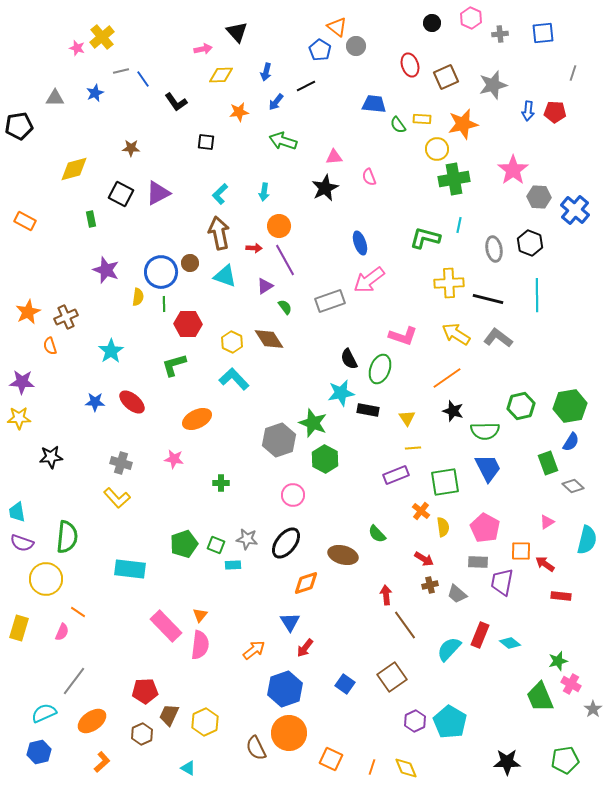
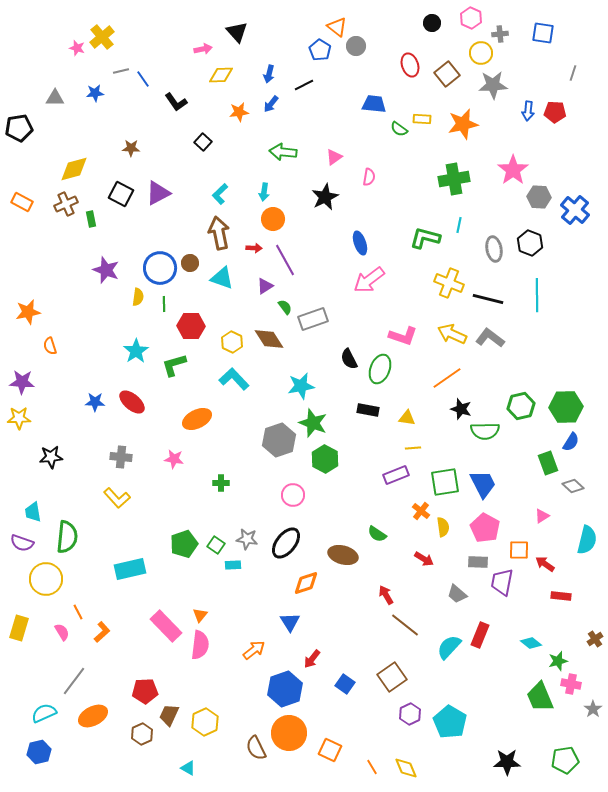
blue square at (543, 33): rotated 15 degrees clockwise
blue arrow at (266, 72): moved 3 px right, 2 px down
brown square at (446, 77): moved 1 px right, 3 px up; rotated 15 degrees counterclockwise
gray star at (493, 85): rotated 12 degrees clockwise
black line at (306, 86): moved 2 px left, 1 px up
blue star at (95, 93): rotated 18 degrees clockwise
blue arrow at (276, 102): moved 5 px left, 2 px down
green semicircle at (398, 125): moved 1 px right, 4 px down; rotated 18 degrees counterclockwise
black pentagon at (19, 126): moved 2 px down
green arrow at (283, 141): moved 11 px down; rotated 12 degrees counterclockwise
black square at (206, 142): moved 3 px left; rotated 36 degrees clockwise
yellow circle at (437, 149): moved 44 px right, 96 px up
pink triangle at (334, 157): rotated 30 degrees counterclockwise
pink semicircle at (369, 177): rotated 150 degrees counterclockwise
black star at (325, 188): moved 9 px down
orange rectangle at (25, 221): moved 3 px left, 19 px up
orange circle at (279, 226): moved 6 px left, 7 px up
blue circle at (161, 272): moved 1 px left, 4 px up
cyan triangle at (225, 276): moved 3 px left, 2 px down
yellow cross at (449, 283): rotated 24 degrees clockwise
gray rectangle at (330, 301): moved 17 px left, 18 px down
orange star at (28, 312): rotated 15 degrees clockwise
brown cross at (66, 317): moved 113 px up
red hexagon at (188, 324): moved 3 px right, 2 px down
yellow arrow at (456, 334): moved 4 px left; rotated 8 degrees counterclockwise
gray L-shape at (498, 338): moved 8 px left
cyan star at (111, 351): moved 25 px right
cyan star at (341, 393): moved 40 px left, 7 px up
green hexagon at (570, 406): moved 4 px left, 1 px down; rotated 8 degrees clockwise
black star at (453, 411): moved 8 px right, 2 px up
yellow triangle at (407, 418): rotated 48 degrees counterclockwise
gray cross at (121, 463): moved 6 px up; rotated 10 degrees counterclockwise
blue trapezoid at (488, 468): moved 5 px left, 16 px down
cyan trapezoid at (17, 512): moved 16 px right
pink triangle at (547, 522): moved 5 px left, 6 px up
green semicircle at (377, 534): rotated 12 degrees counterclockwise
green square at (216, 545): rotated 12 degrees clockwise
orange square at (521, 551): moved 2 px left, 1 px up
cyan rectangle at (130, 569): rotated 20 degrees counterclockwise
brown cross at (430, 585): moved 165 px right, 54 px down; rotated 21 degrees counterclockwise
red arrow at (386, 595): rotated 24 degrees counterclockwise
orange line at (78, 612): rotated 28 degrees clockwise
brown line at (405, 625): rotated 16 degrees counterclockwise
pink semicircle at (62, 632): rotated 54 degrees counterclockwise
cyan diamond at (510, 643): moved 21 px right
red arrow at (305, 648): moved 7 px right, 11 px down
cyan semicircle at (449, 649): moved 2 px up
pink cross at (571, 684): rotated 18 degrees counterclockwise
orange ellipse at (92, 721): moved 1 px right, 5 px up; rotated 8 degrees clockwise
purple hexagon at (415, 721): moved 5 px left, 7 px up
orange square at (331, 759): moved 1 px left, 9 px up
orange L-shape at (102, 762): moved 130 px up
orange line at (372, 767): rotated 49 degrees counterclockwise
